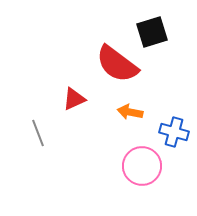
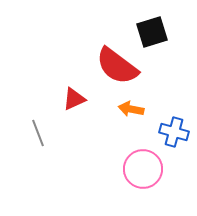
red semicircle: moved 2 px down
orange arrow: moved 1 px right, 3 px up
pink circle: moved 1 px right, 3 px down
